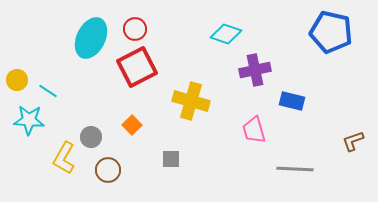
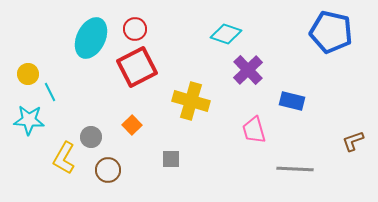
purple cross: moved 7 px left; rotated 32 degrees counterclockwise
yellow circle: moved 11 px right, 6 px up
cyan line: moved 2 px right, 1 px down; rotated 30 degrees clockwise
